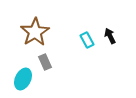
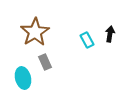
black arrow: moved 2 px up; rotated 35 degrees clockwise
cyan ellipse: moved 1 px up; rotated 40 degrees counterclockwise
